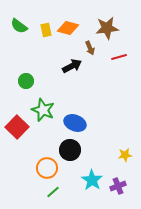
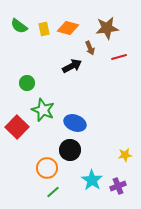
yellow rectangle: moved 2 px left, 1 px up
green circle: moved 1 px right, 2 px down
